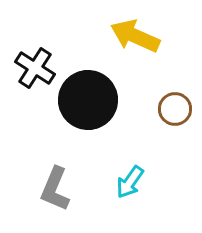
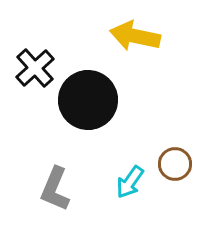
yellow arrow: rotated 12 degrees counterclockwise
black cross: rotated 15 degrees clockwise
brown circle: moved 55 px down
